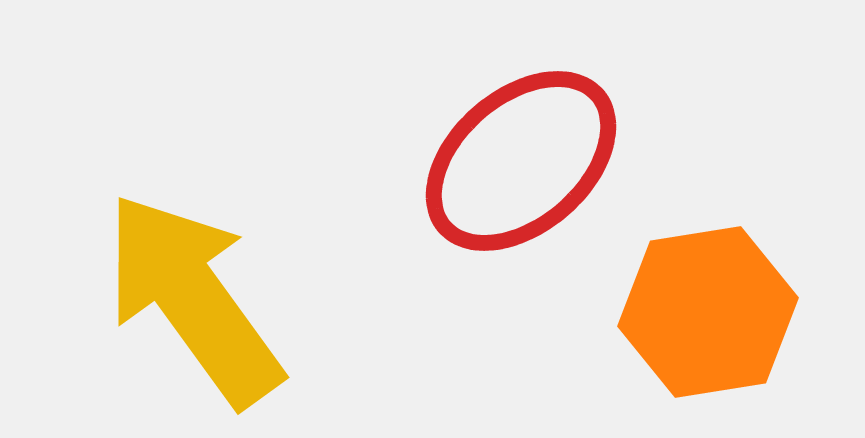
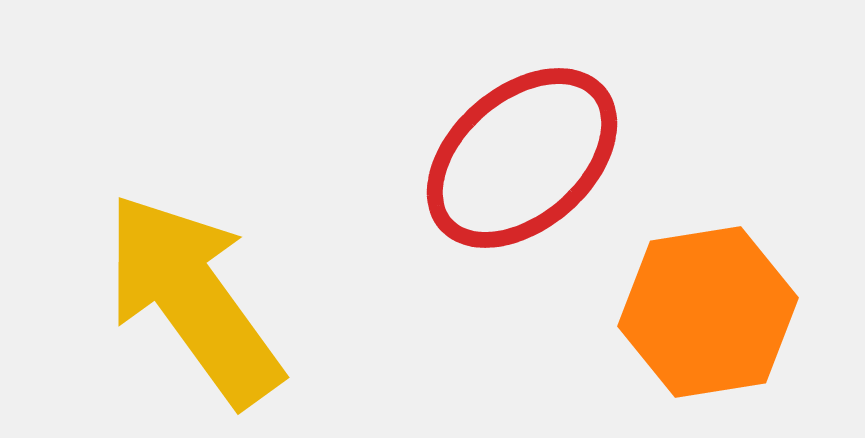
red ellipse: moved 1 px right, 3 px up
